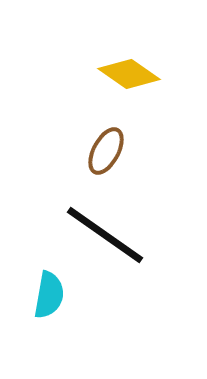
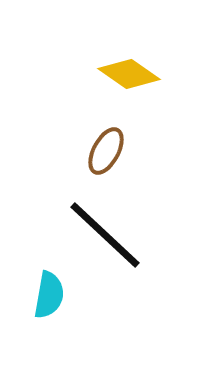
black line: rotated 8 degrees clockwise
